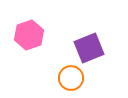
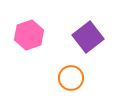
purple square: moved 1 px left, 11 px up; rotated 16 degrees counterclockwise
